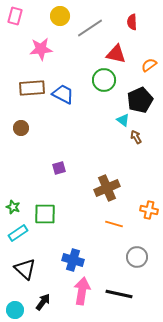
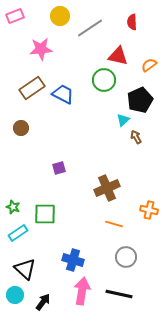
pink rectangle: rotated 54 degrees clockwise
red triangle: moved 2 px right, 2 px down
brown rectangle: rotated 30 degrees counterclockwise
cyan triangle: rotated 40 degrees clockwise
gray circle: moved 11 px left
cyan circle: moved 15 px up
